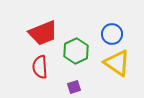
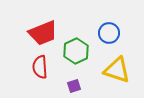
blue circle: moved 3 px left, 1 px up
yellow triangle: moved 7 px down; rotated 16 degrees counterclockwise
purple square: moved 1 px up
